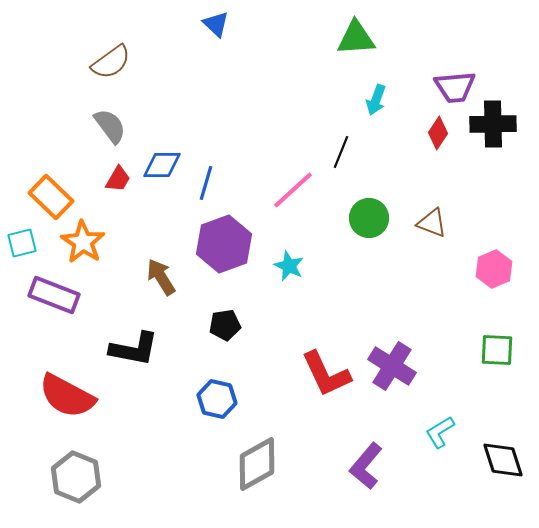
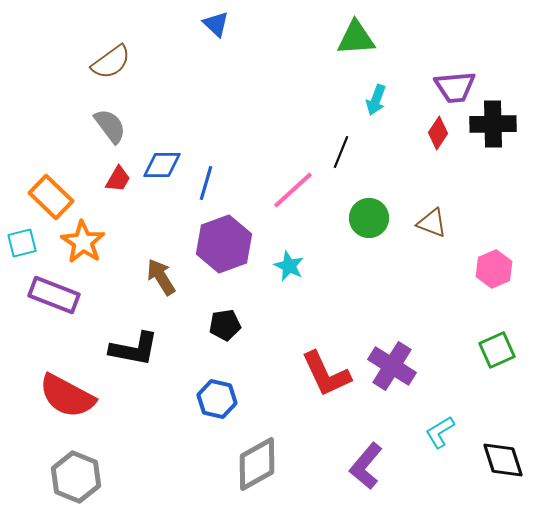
green square: rotated 27 degrees counterclockwise
